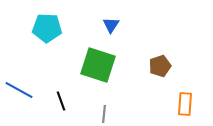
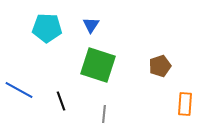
blue triangle: moved 20 px left
